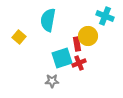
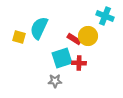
cyan semicircle: moved 9 px left, 8 px down; rotated 15 degrees clockwise
yellow square: rotated 24 degrees counterclockwise
red rectangle: moved 3 px left, 5 px up; rotated 48 degrees counterclockwise
red cross: rotated 24 degrees clockwise
gray star: moved 3 px right
